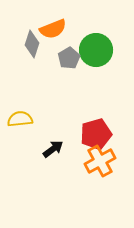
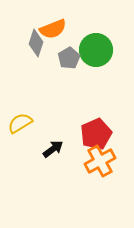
gray diamond: moved 4 px right, 1 px up
yellow semicircle: moved 4 px down; rotated 25 degrees counterclockwise
red pentagon: rotated 8 degrees counterclockwise
